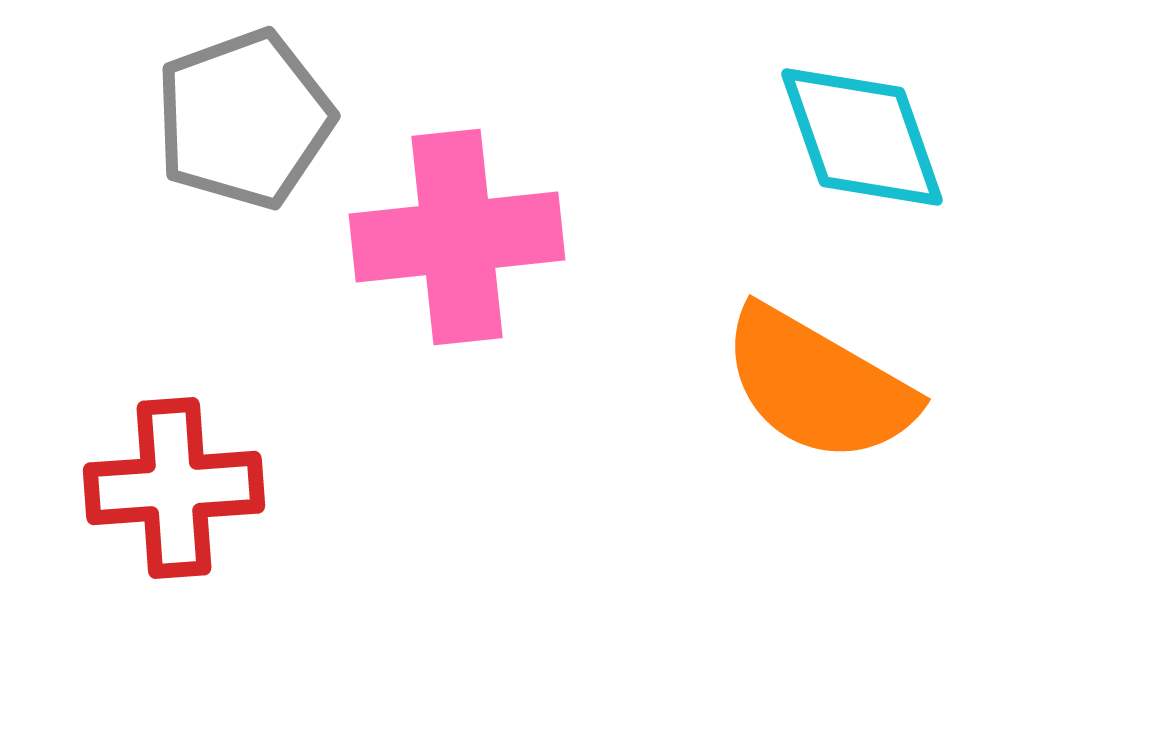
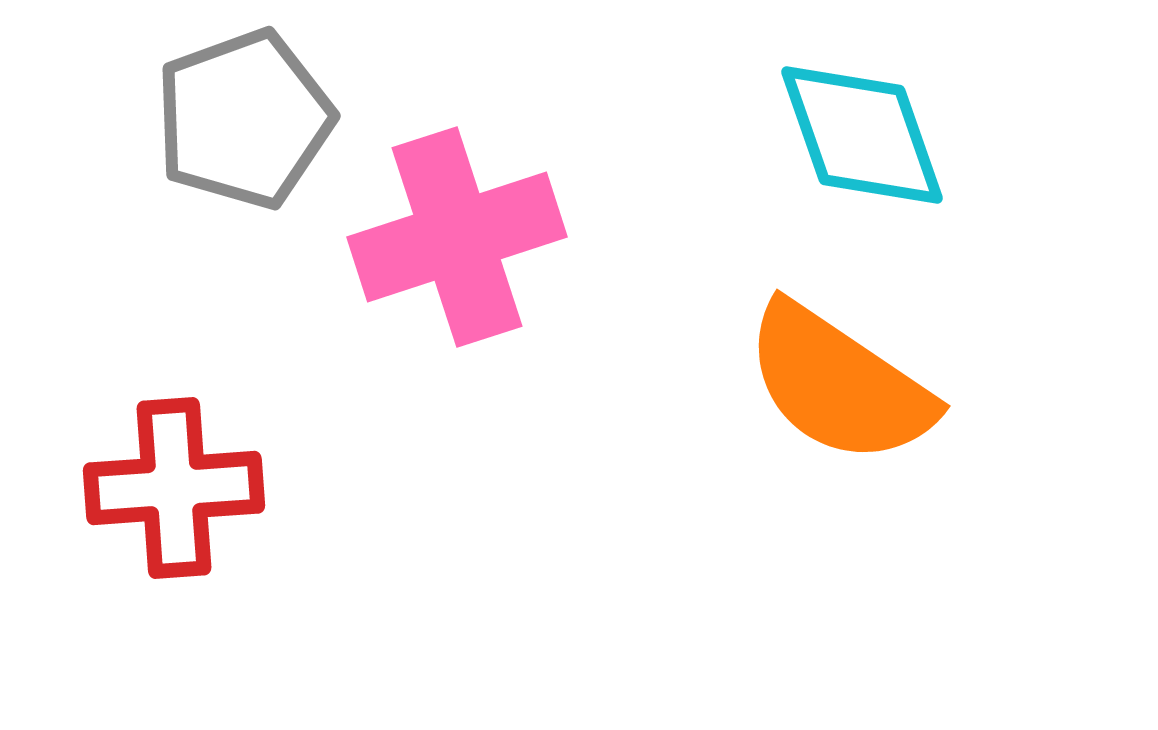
cyan diamond: moved 2 px up
pink cross: rotated 12 degrees counterclockwise
orange semicircle: moved 21 px right, 1 px up; rotated 4 degrees clockwise
